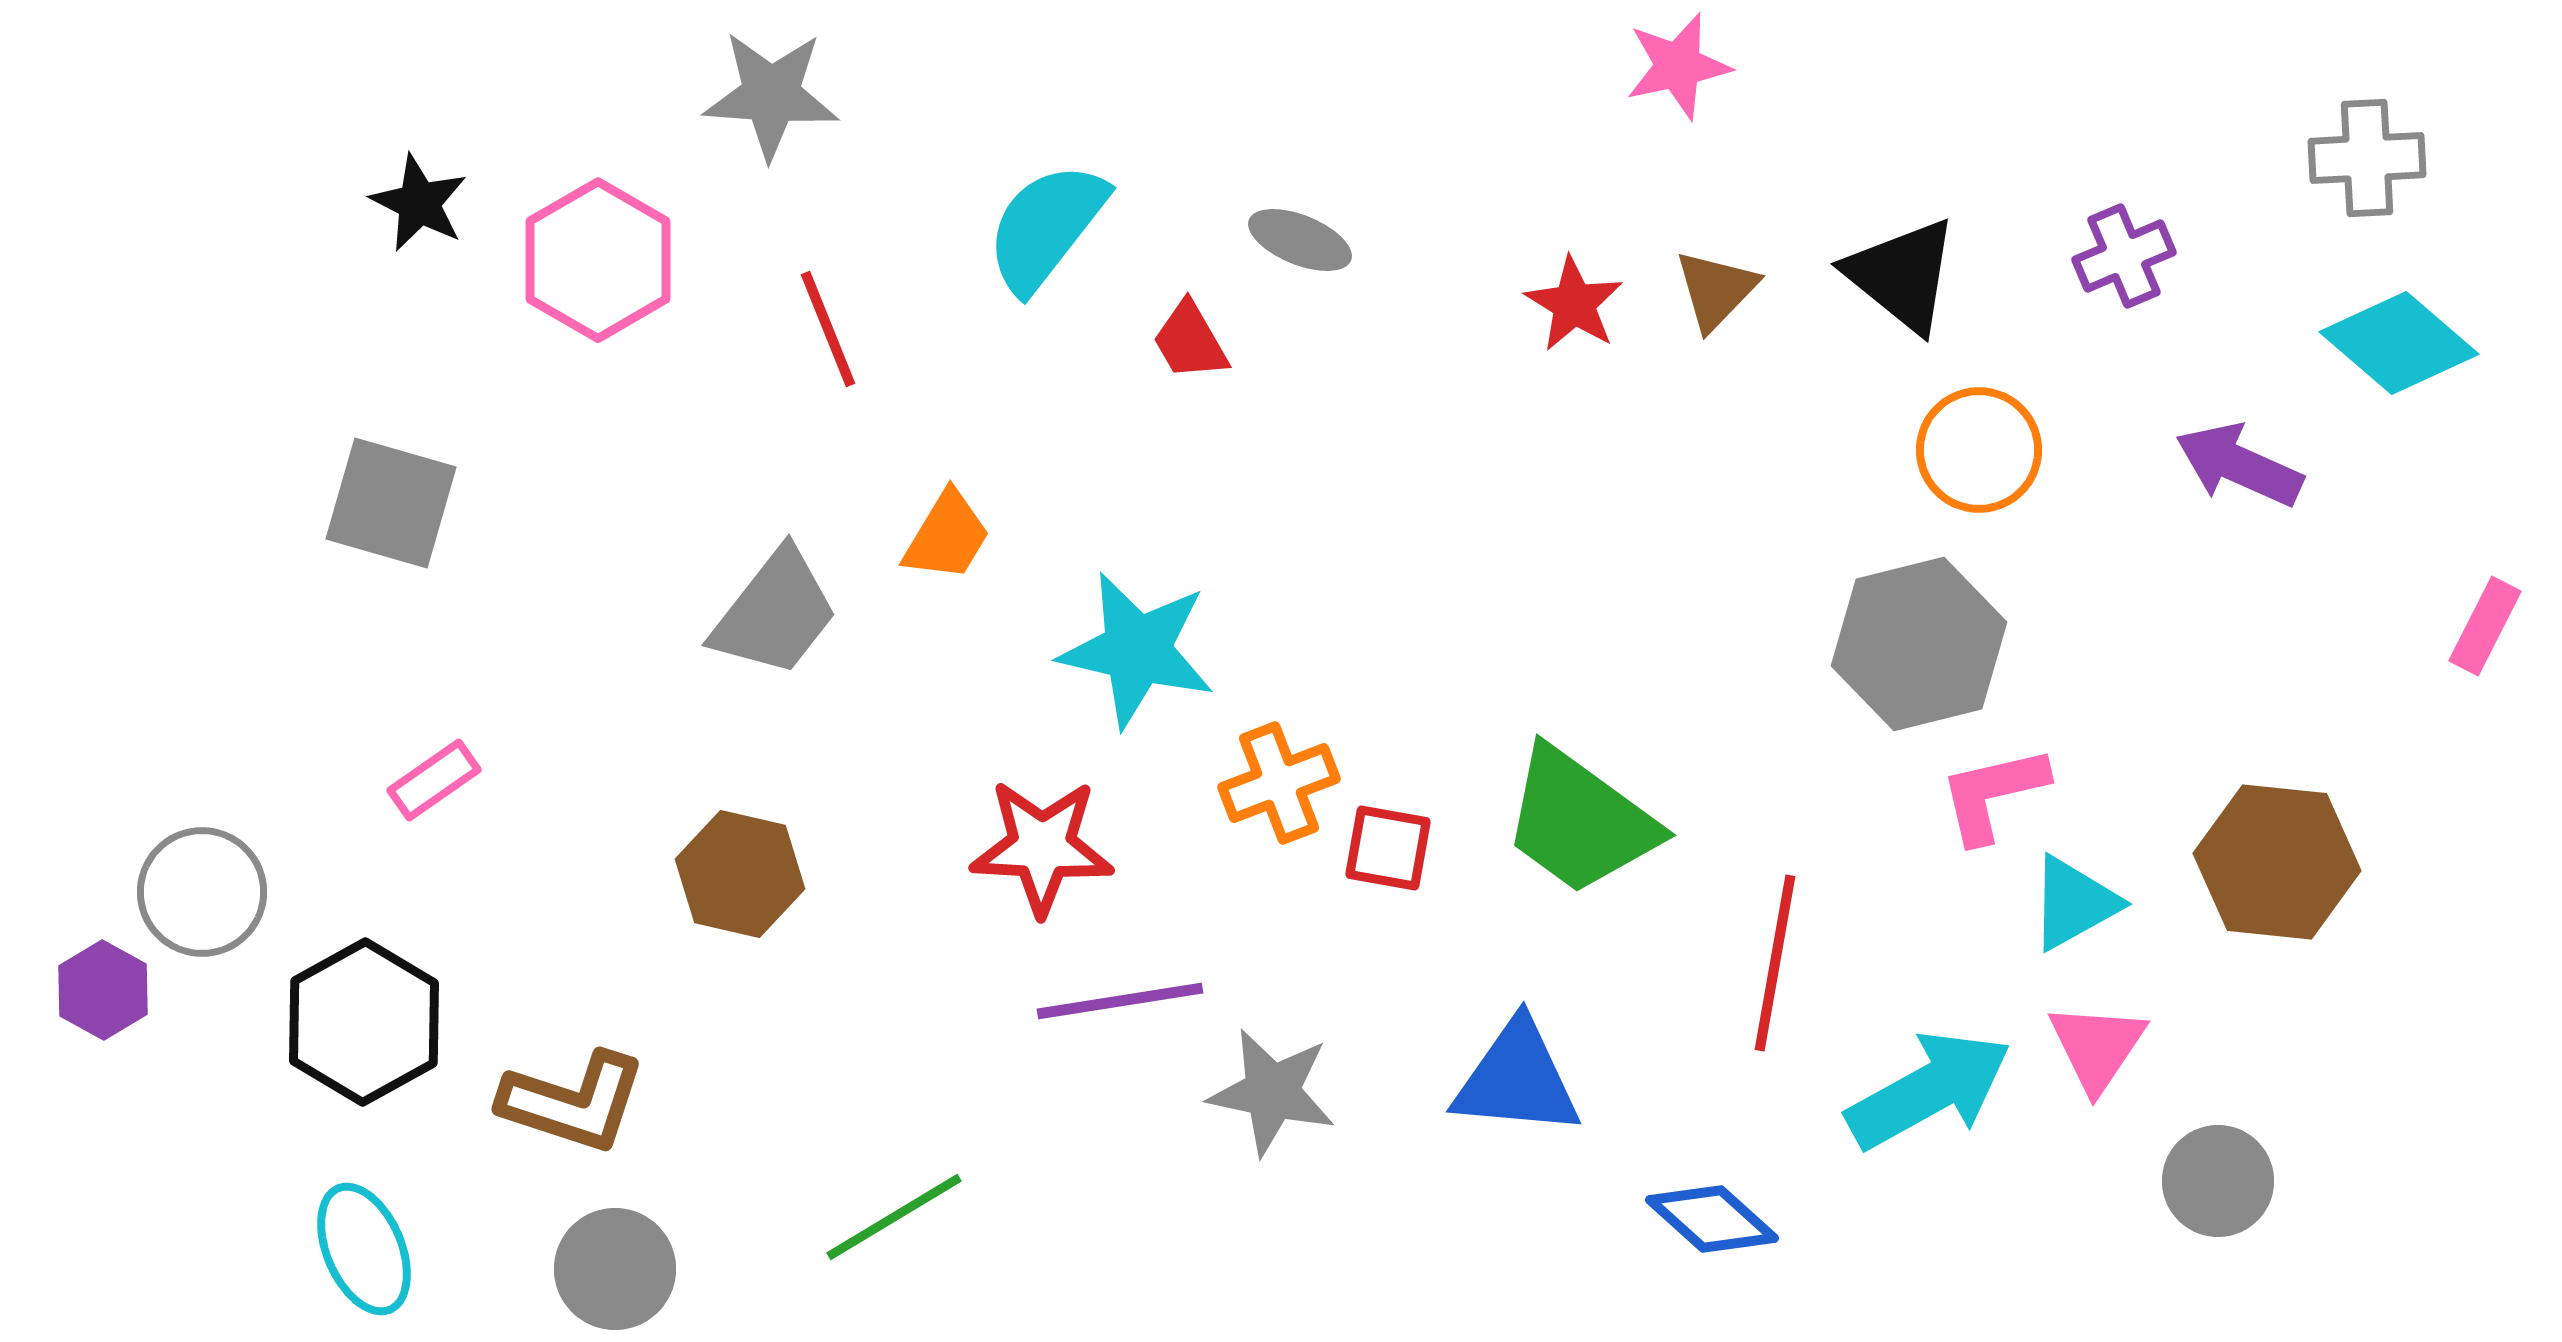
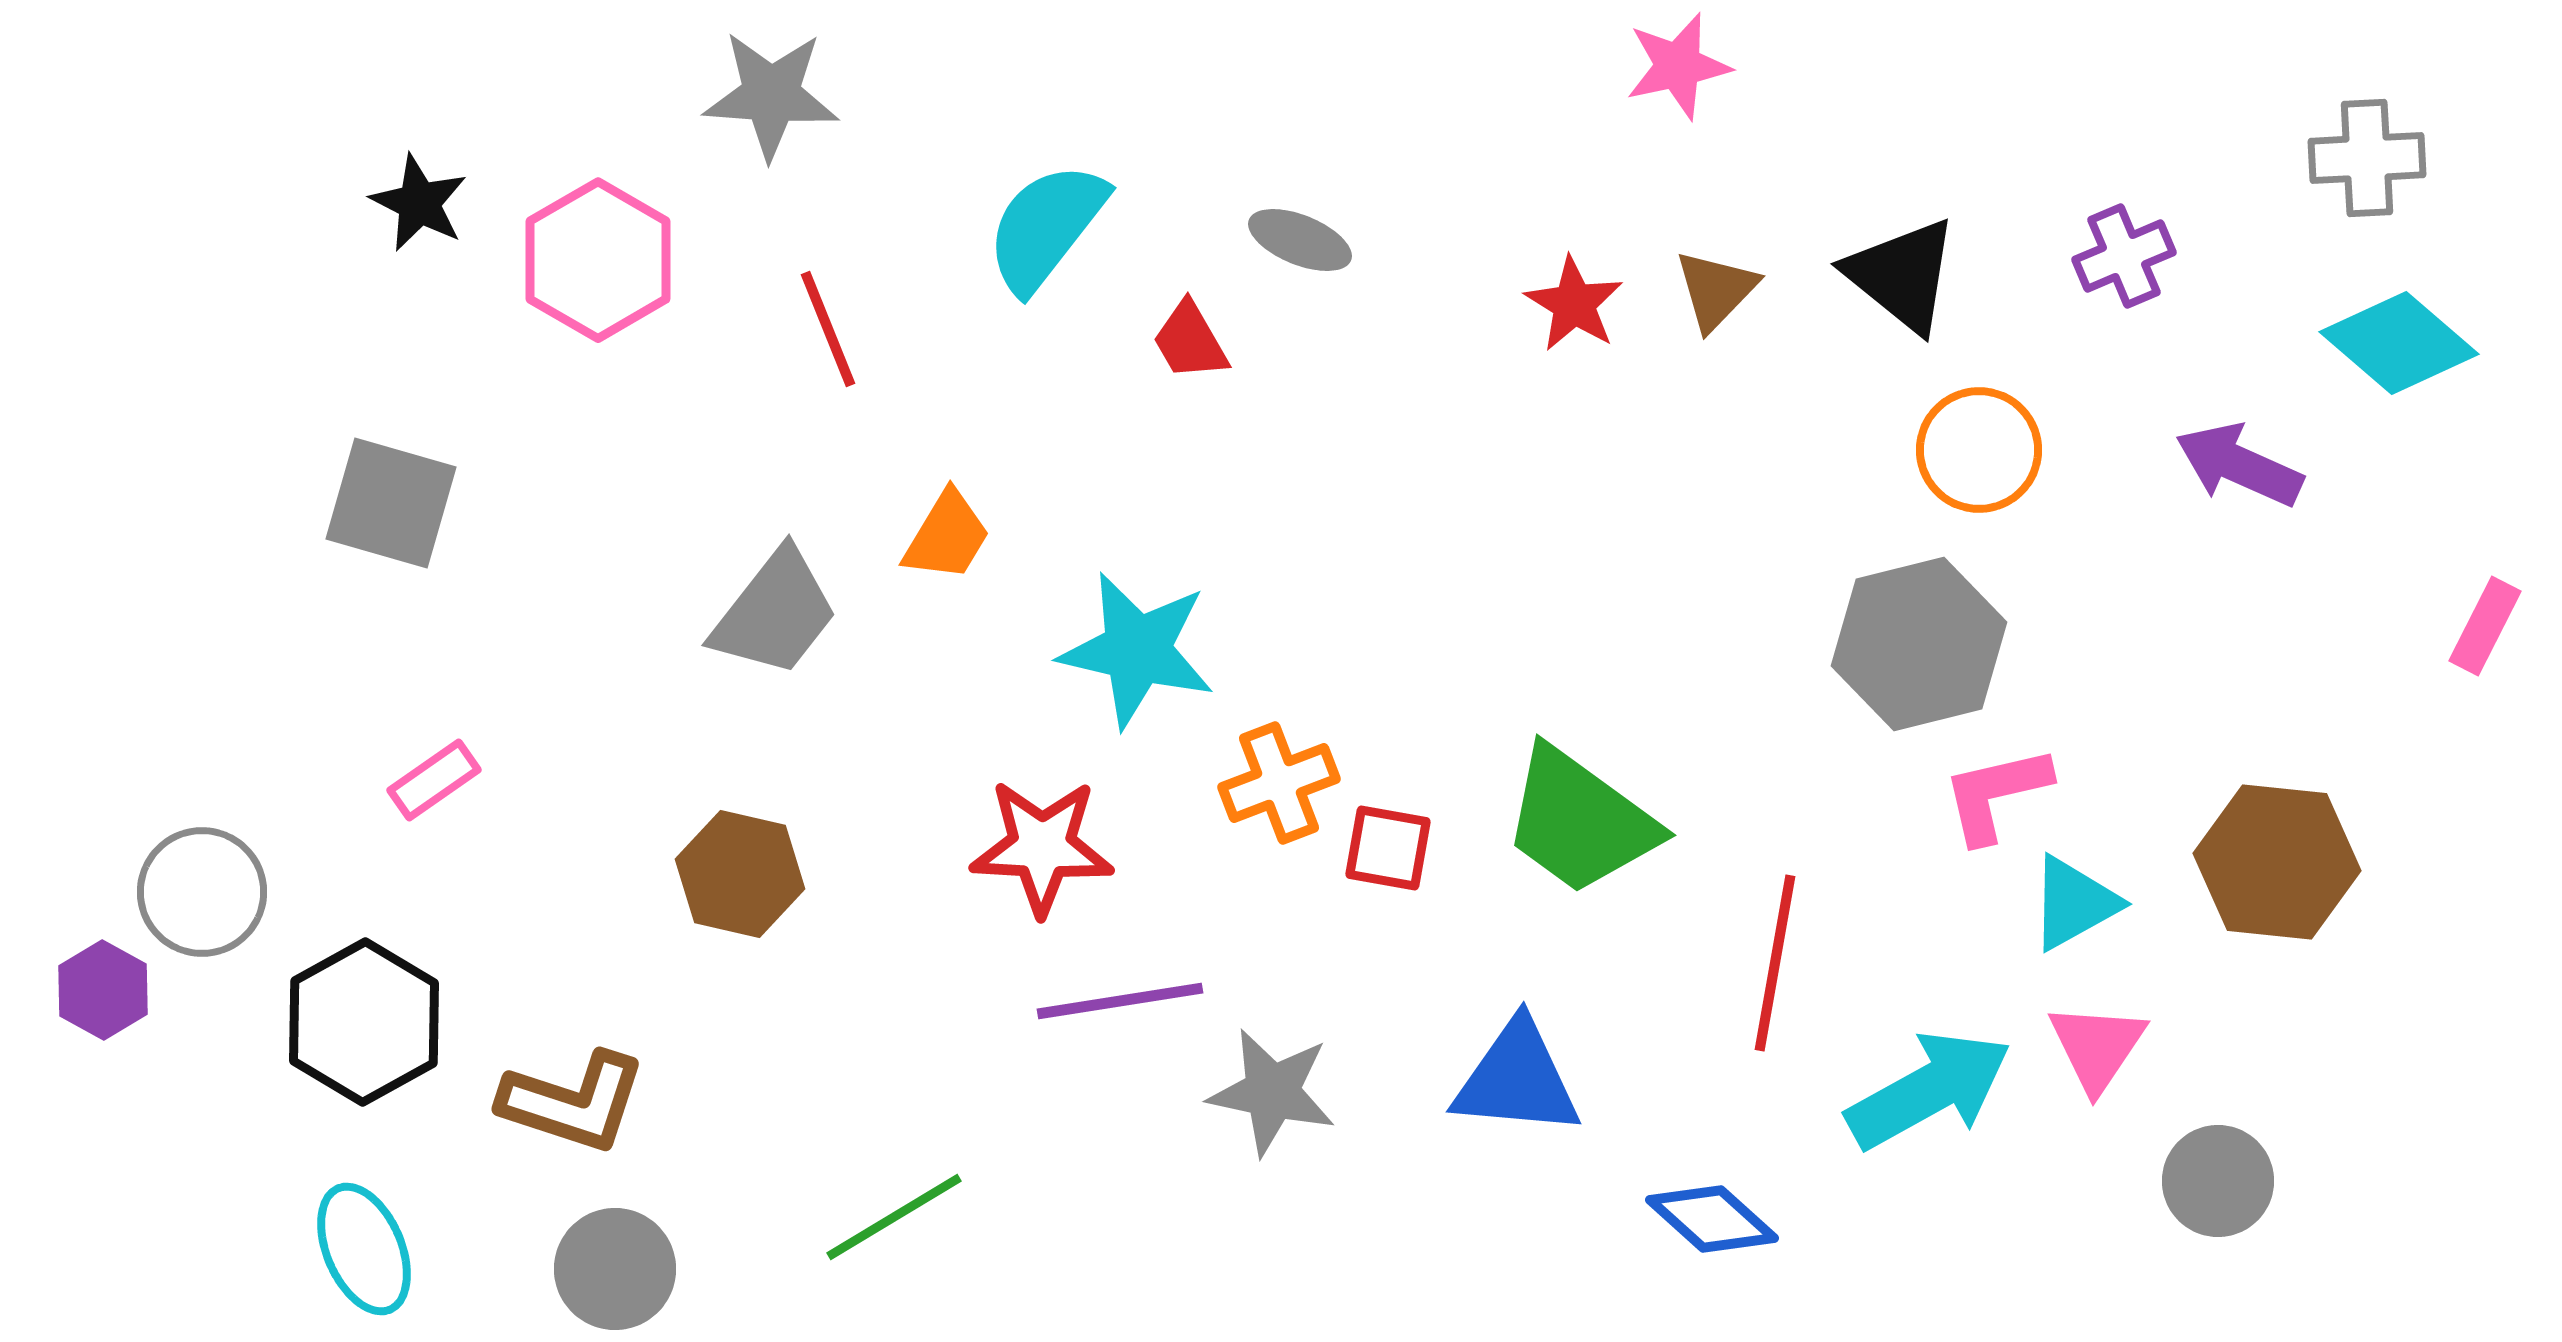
pink L-shape at (1993, 794): moved 3 px right
